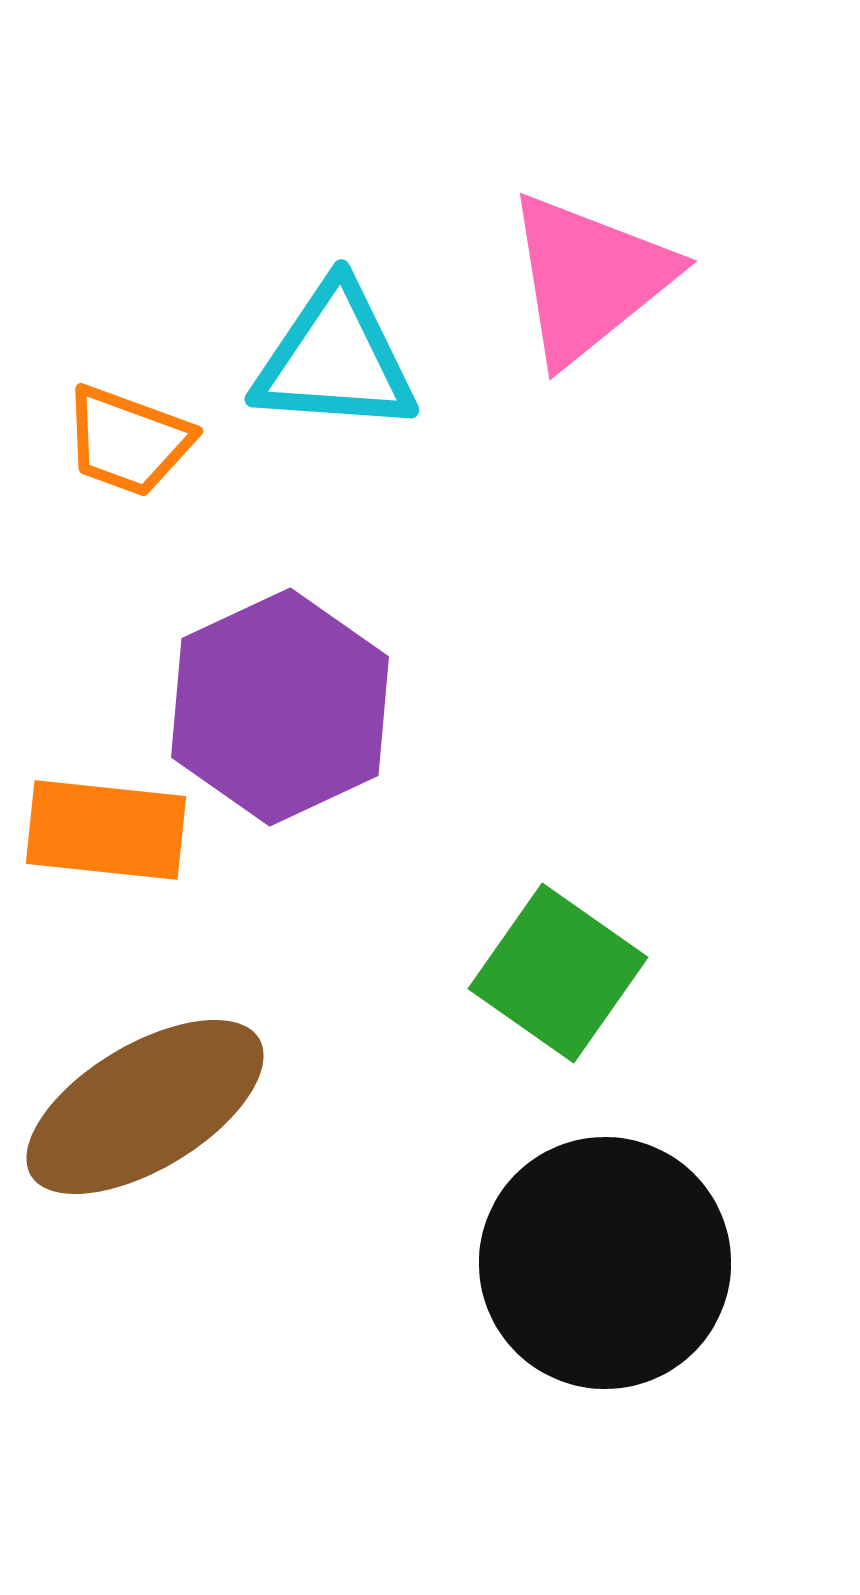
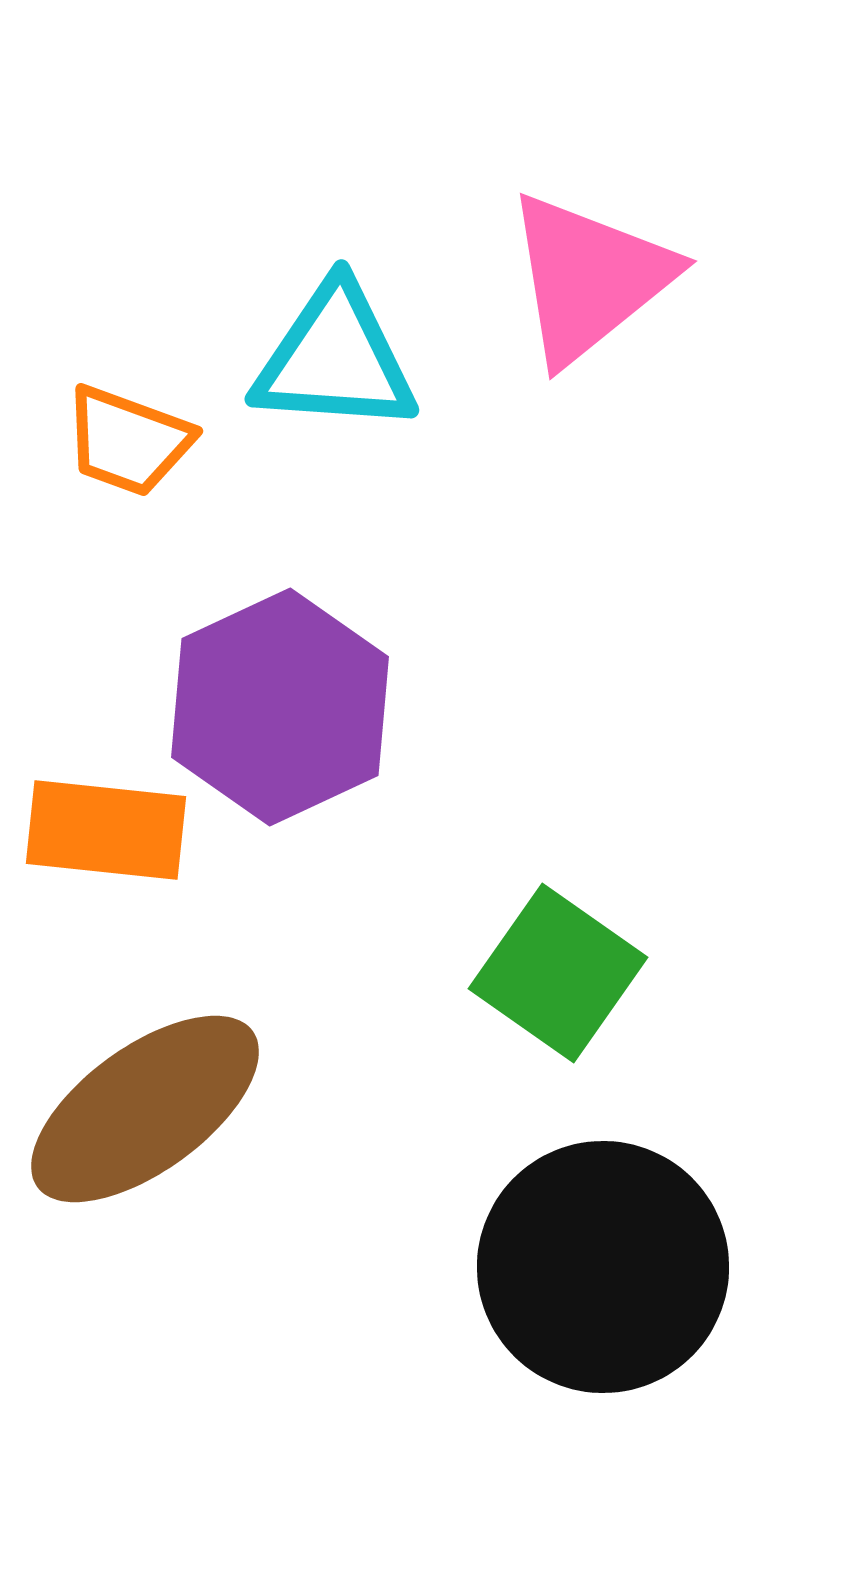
brown ellipse: moved 2 px down; rotated 5 degrees counterclockwise
black circle: moved 2 px left, 4 px down
